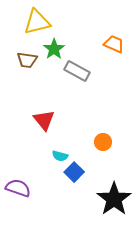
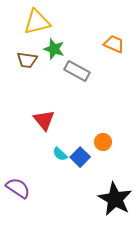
green star: rotated 20 degrees counterclockwise
cyan semicircle: moved 2 px up; rotated 28 degrees clockwise
blue square: moved 6 px right, 15 px up
purple semicircle: rotated 15 degrees clockwise
black star: moved 1 px right; rotated 8 degrees counterclockwise
